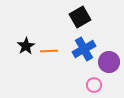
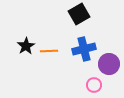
black square: moved 1 px left, 3 px up
blue cross: rotated 15 degrees clockwise
purple circle: moved 2 px down
